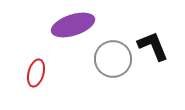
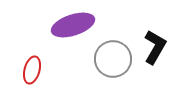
black L-shape: moved 2 px right, 1 px down; rotated 52 degrees clockwise
red ellipse: moved 4 px left, 3 px up
